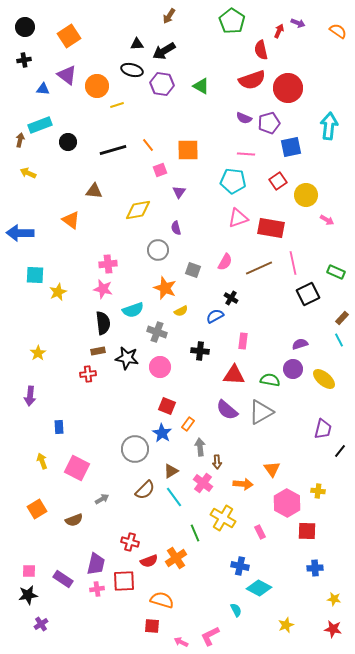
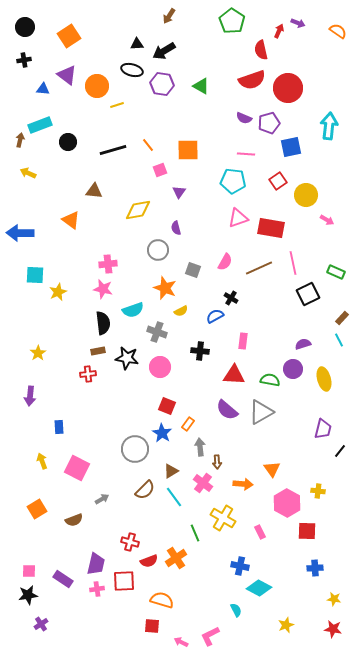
purple semicircle at (300, 344): moved 3 px right
yellow ellipse at (324, 379): rotated 35 degrees clockwise
